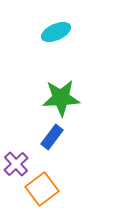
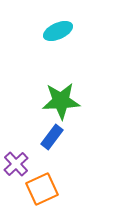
cyan ellipse: moved 2 px right, 1 px up
green star: moved 3 px down
orange square: rotated 12 degrees clockwise
